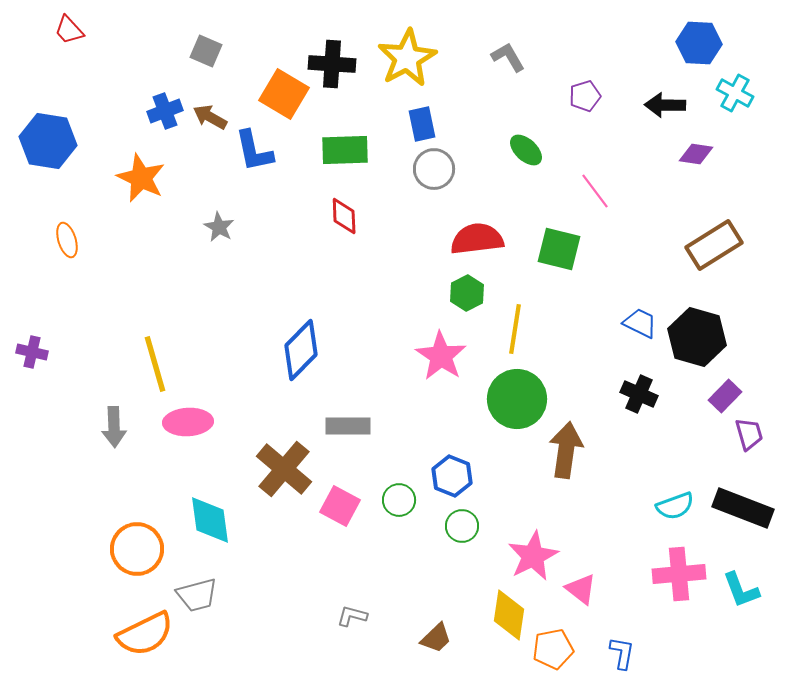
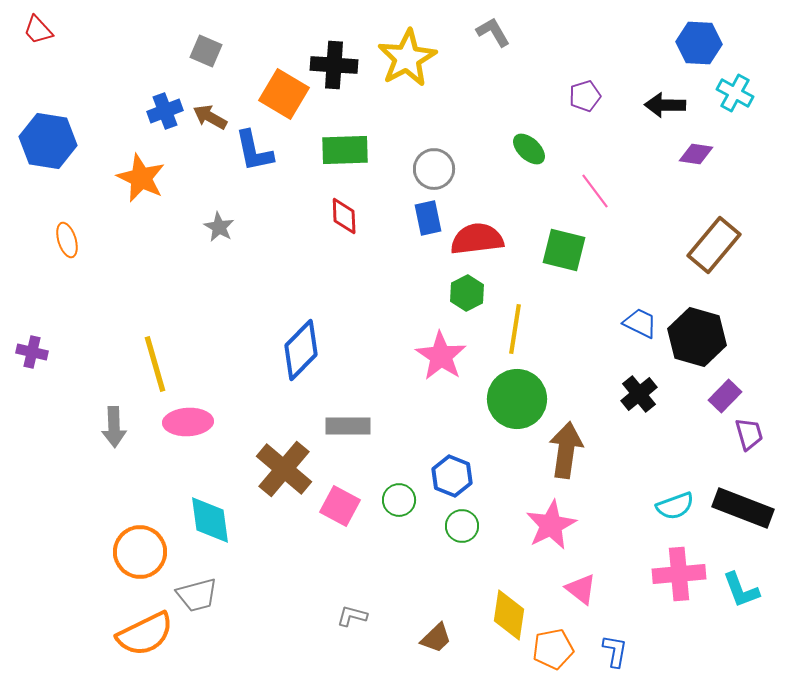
red trapezoid at (69, 30): moved 31 px left
gray L-shape at (508, 57): moved 15 px left, 25 px up
black cross at (332, 64): moved 2 px right, 1 px down
blue rectangle at (422, 124): moved 6 px right, 94 px down
green ellipse at (526, 150): moved 3 px right, 1 px up
brown rectangle at (714, 245): rotated 18 degrees counterclockwise
green square at (559, 249): moved 5 px right, 1 px down
black cross at (639, 394): rotated 27 degrees clockwise
orange circle at (137, 549): moved 3 px right, 3 px down
pink star at (533, 556): moved 18 px right, 31 px up
blue L-shape at (622, 653): moved 7 px left, 2 px up
